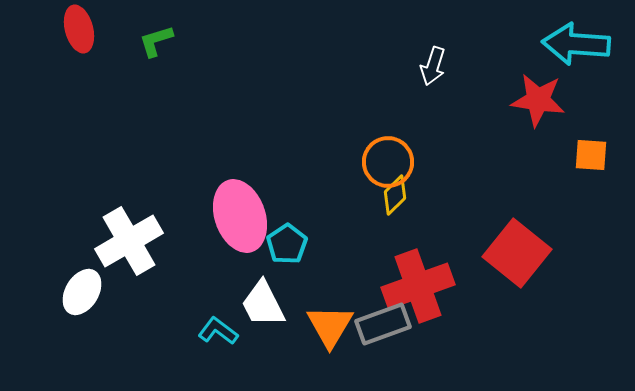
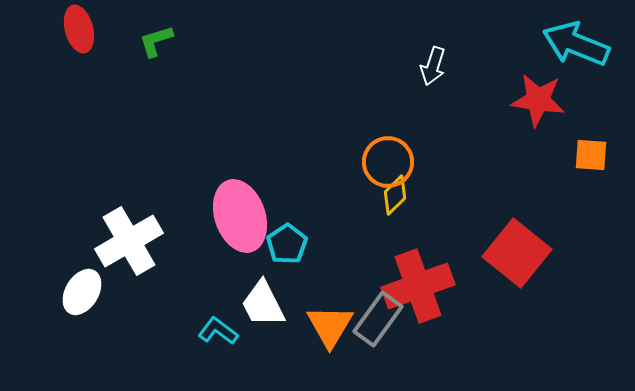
cyan arrow: rotated 18 degrees clockwise
gray rectangle: moved 5 px left, 5 px up; rotated 34 degrees counterclockwise
